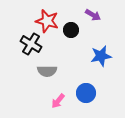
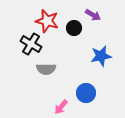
black circle: moved 3 px right, 2 px up
gray semicircle: moved 1 px left, 2 px up
pink arrow: moved 3 px right, 6 px down
